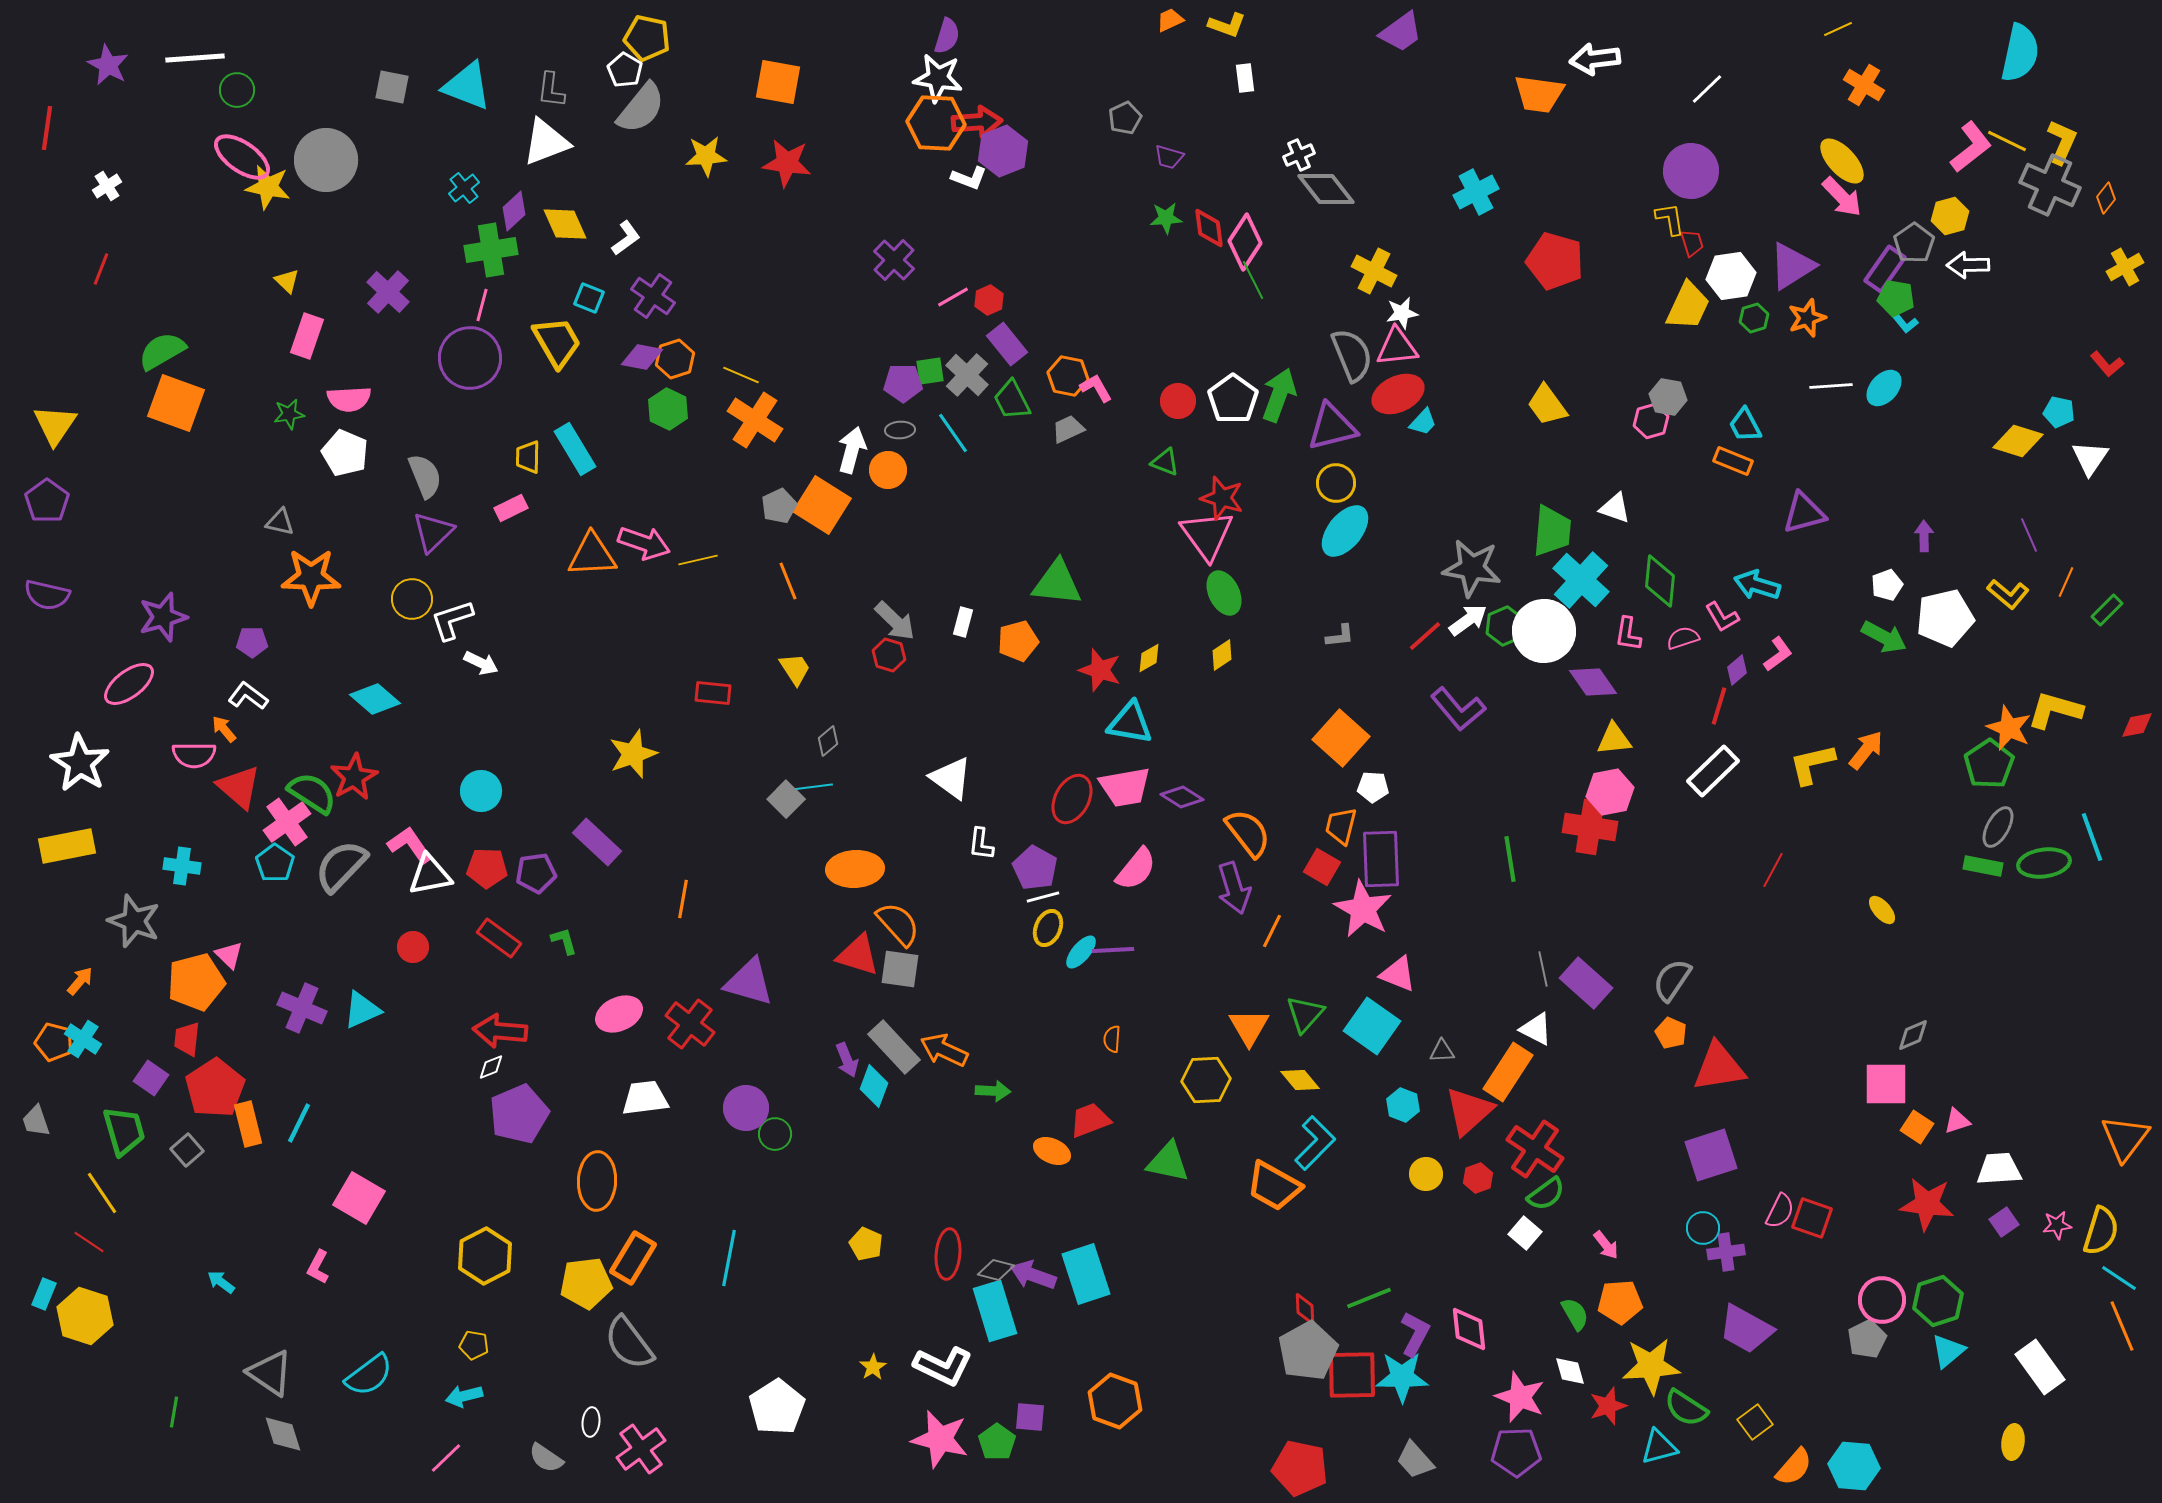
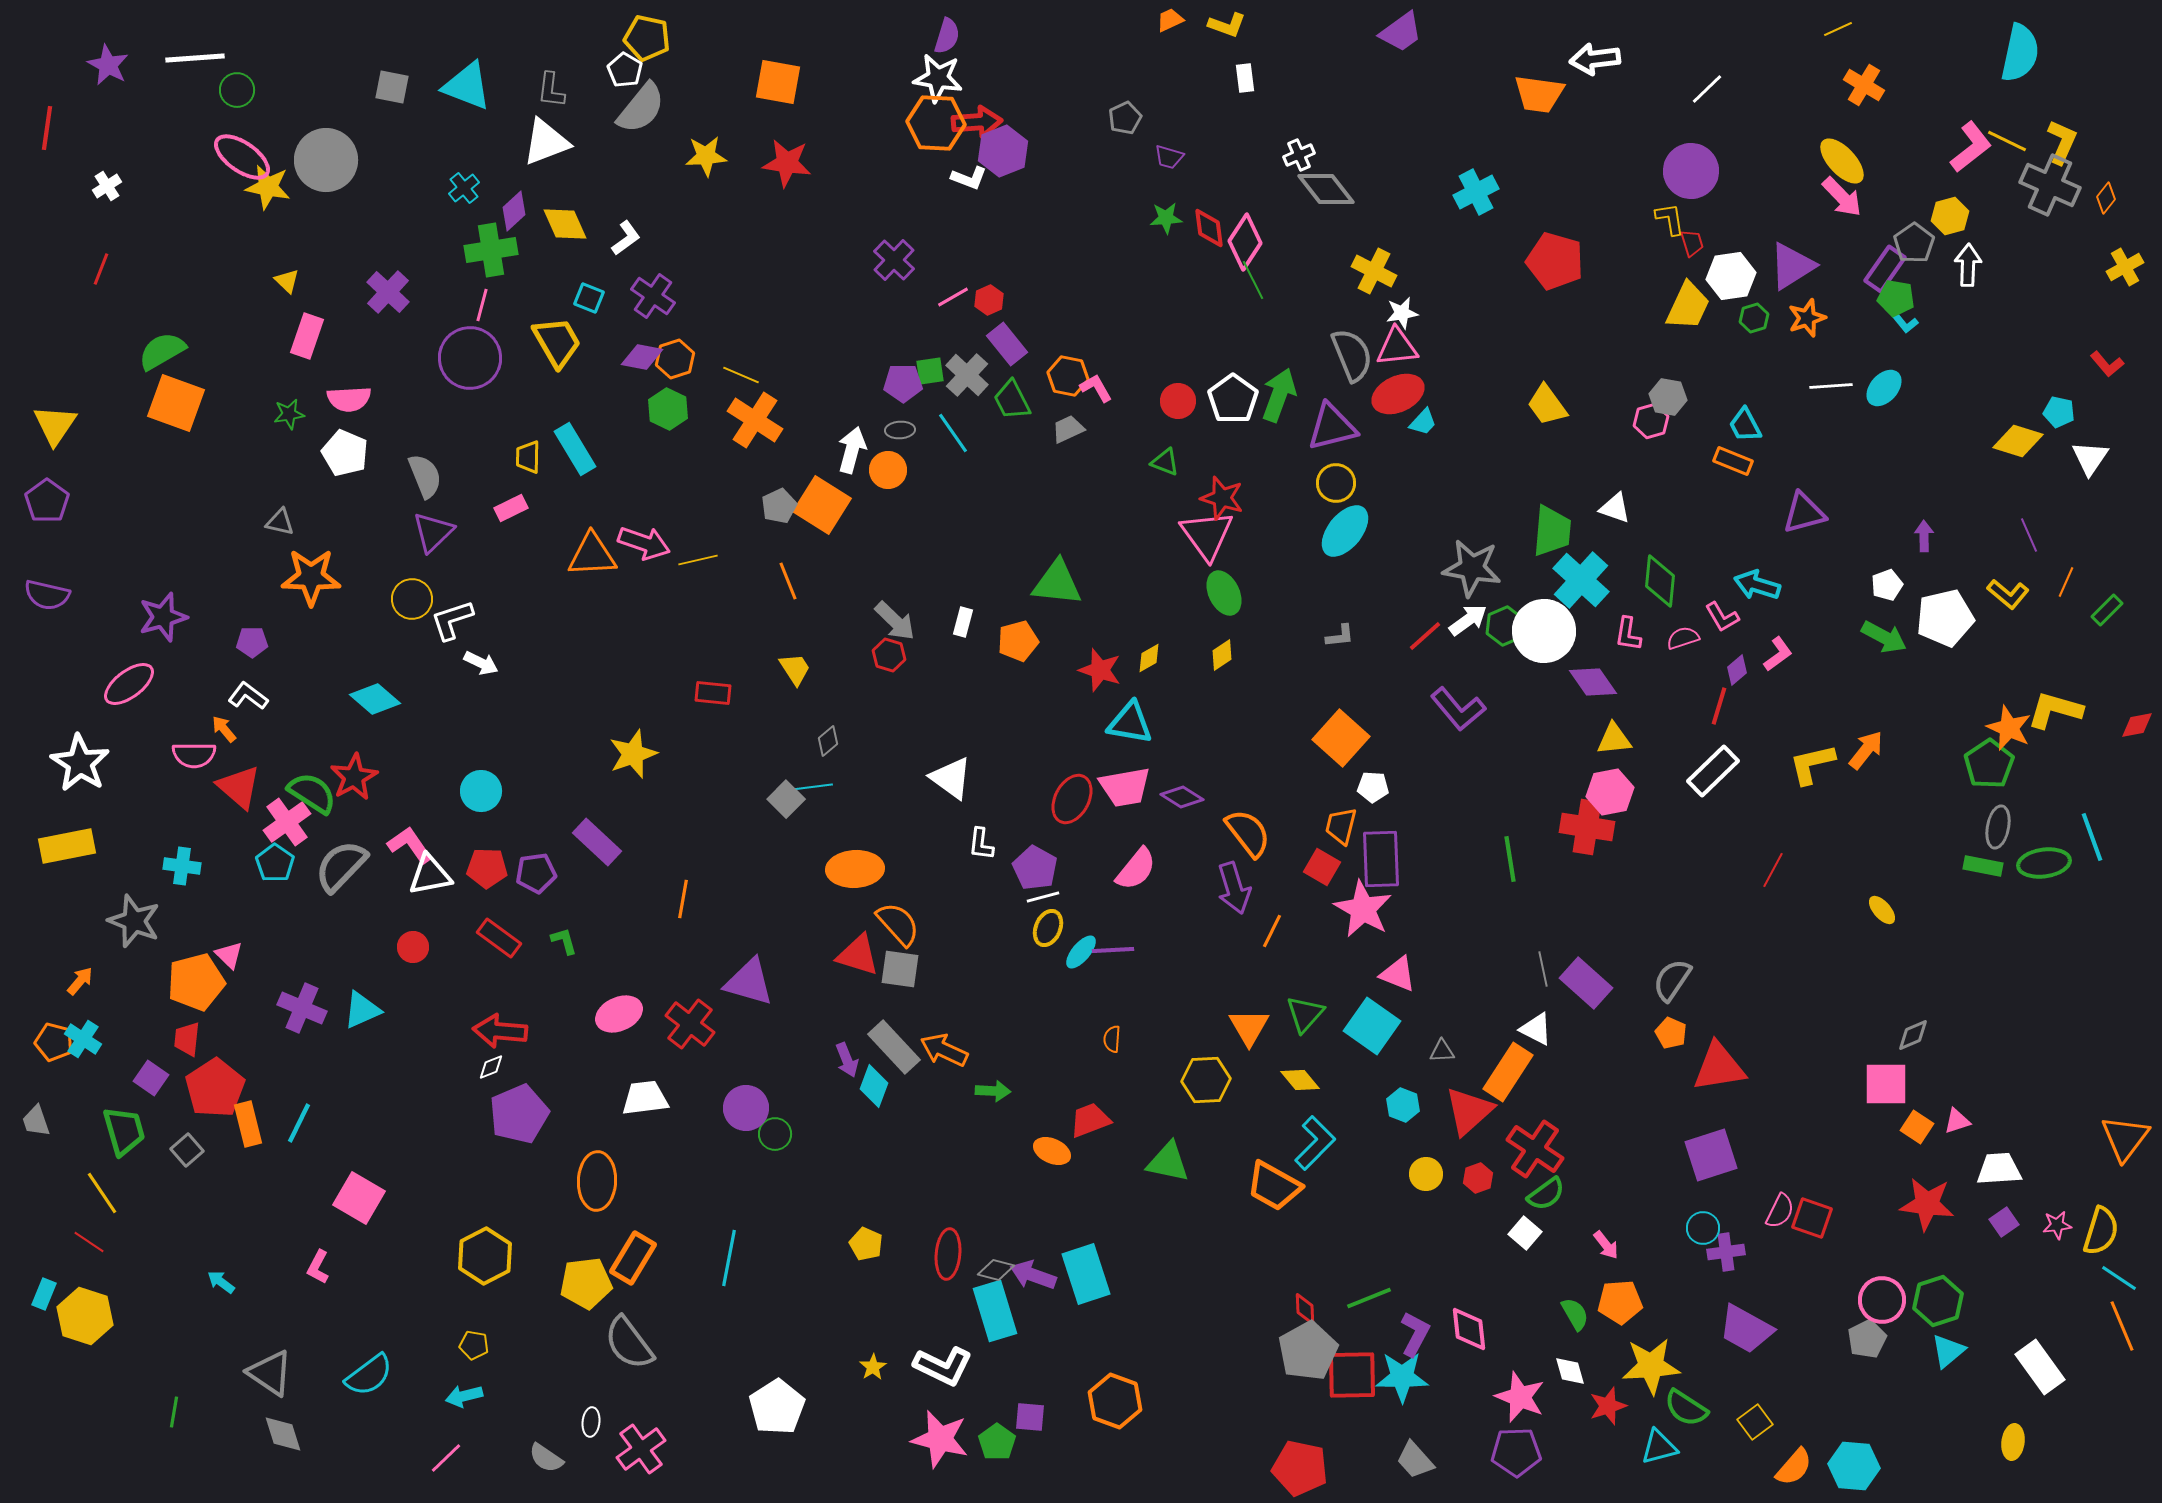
white arrow at (1968, 265): rotated 93 degrees clockwise
red cross at (1590, 827): moved 3 px left
gray ellipse at (1998, 827): rotated 18 degrees counterclockwise
